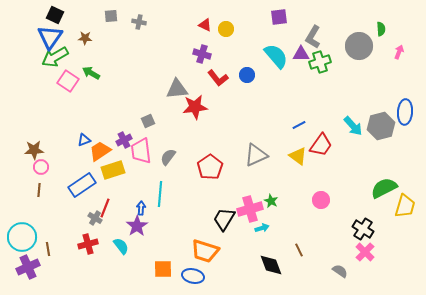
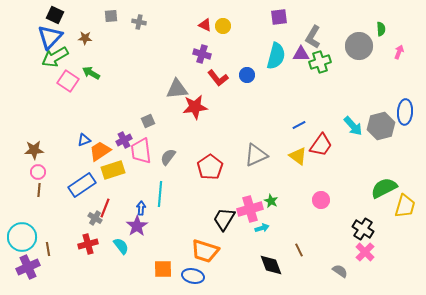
yellow circle at (226, 29): moved 3 px left, 3 px up
blue triangle at (50, 37): rotated 8 degrees clockwise
cyan semicircle at (276, 56): rotated 56 degrees clockwise
pink circle at (41, 167): moved 3 px left, 5 px down
